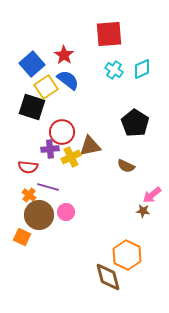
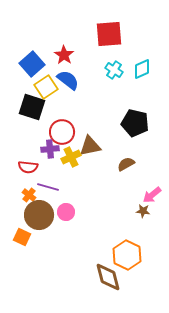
black pentagon: rotated 20 degrees counterclockwise
brown semicircle: moved 2 px up; rotated 126 degrees clockwise
